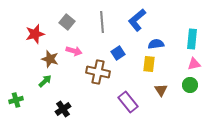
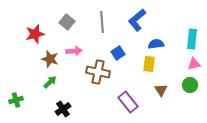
pink arrow: rotated 21 degrees counterclockwise
green arrow: moved 5 px right, 1 px down
